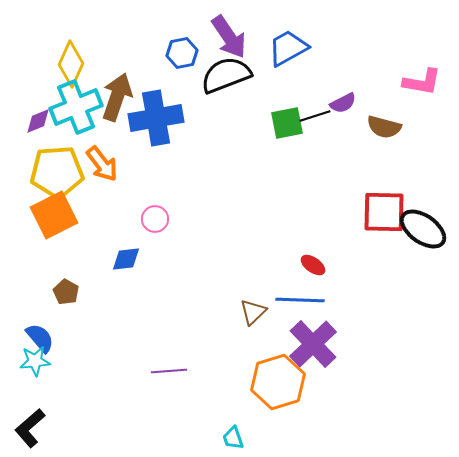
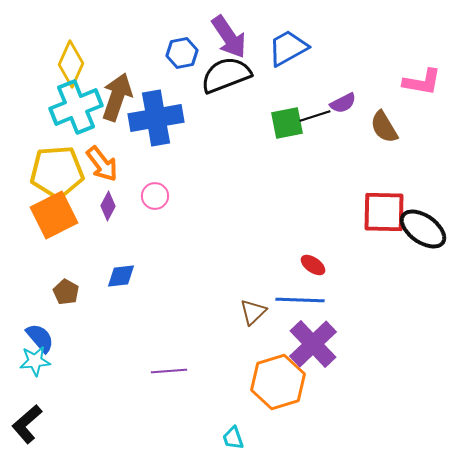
purple diamond: moved 70 px right, 85 px down; rotated 40 degrees counterclockwise
brown semicircle: rotated 44 degrees clockwise
pink circle: moved 23 px up
blue diamond: moved 5 px left, 17 px down
black L-shape: moved 3 px left, 4 px up
